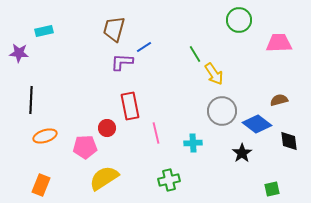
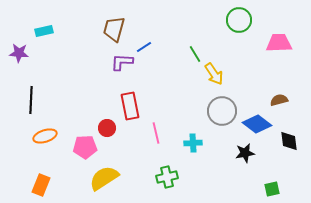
black star: moved 3 px right; rotated 24 degrees clockwise
green cross: moved 2 px left, 3 px up
